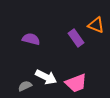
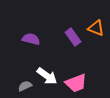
orange triangle: moved 3 px down
purple rectangle: moved 3 px left, 1 px up
white arrow: moved 1 px right, 1 px up; rotated 10 degrees clockwise
